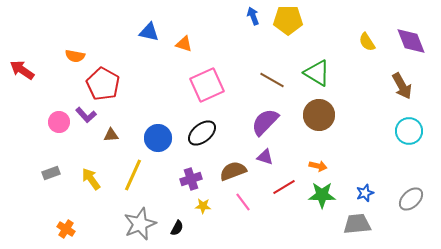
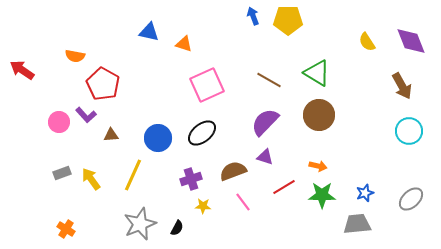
brown line: moved 3 px left
gray rectangle: moved 11 px right
